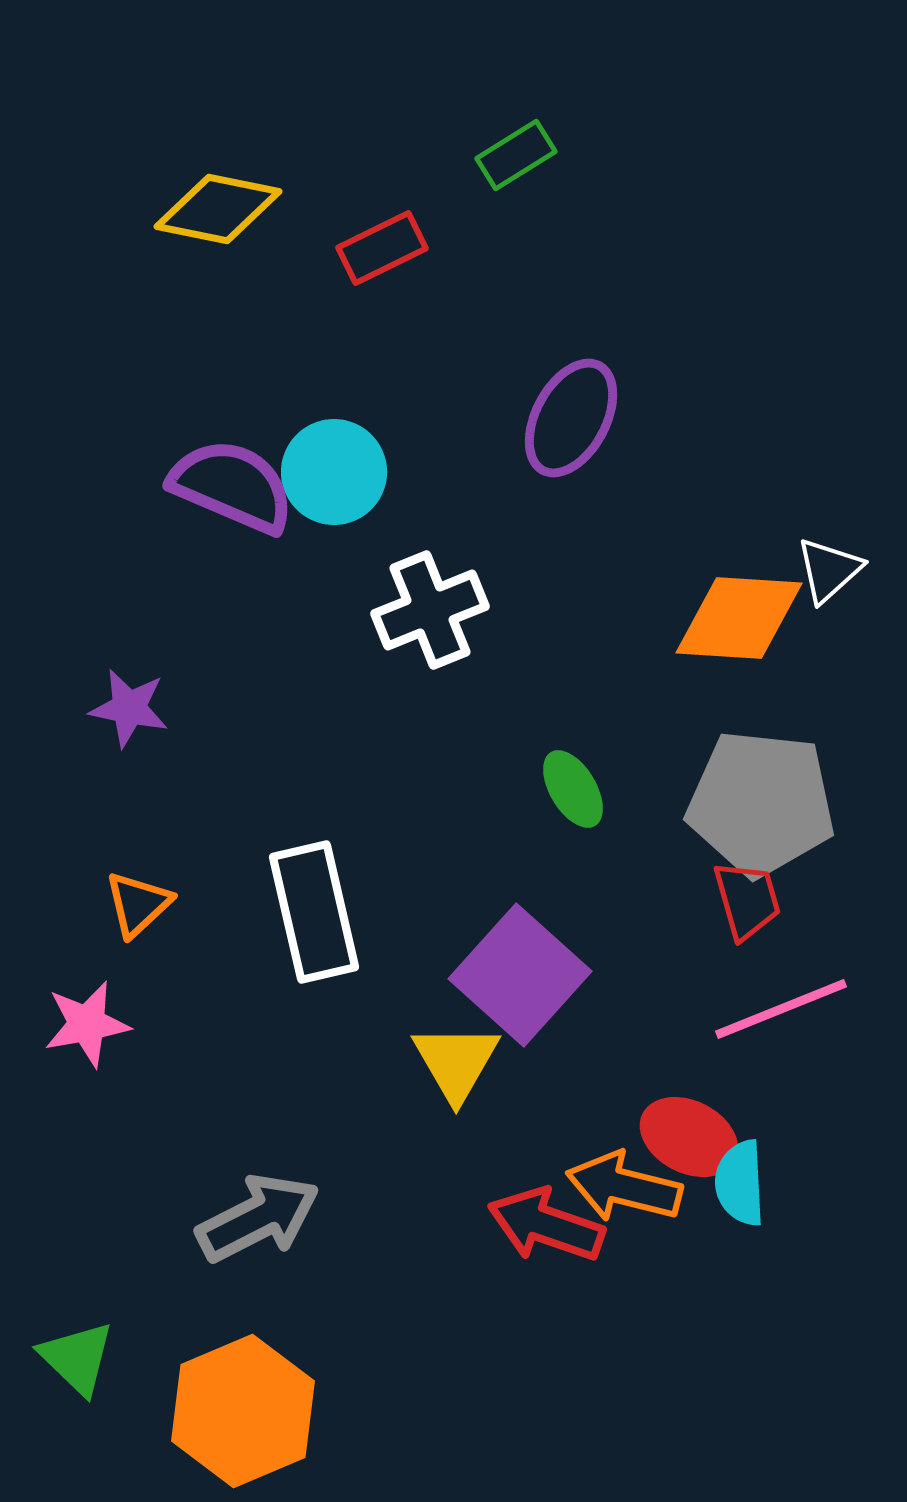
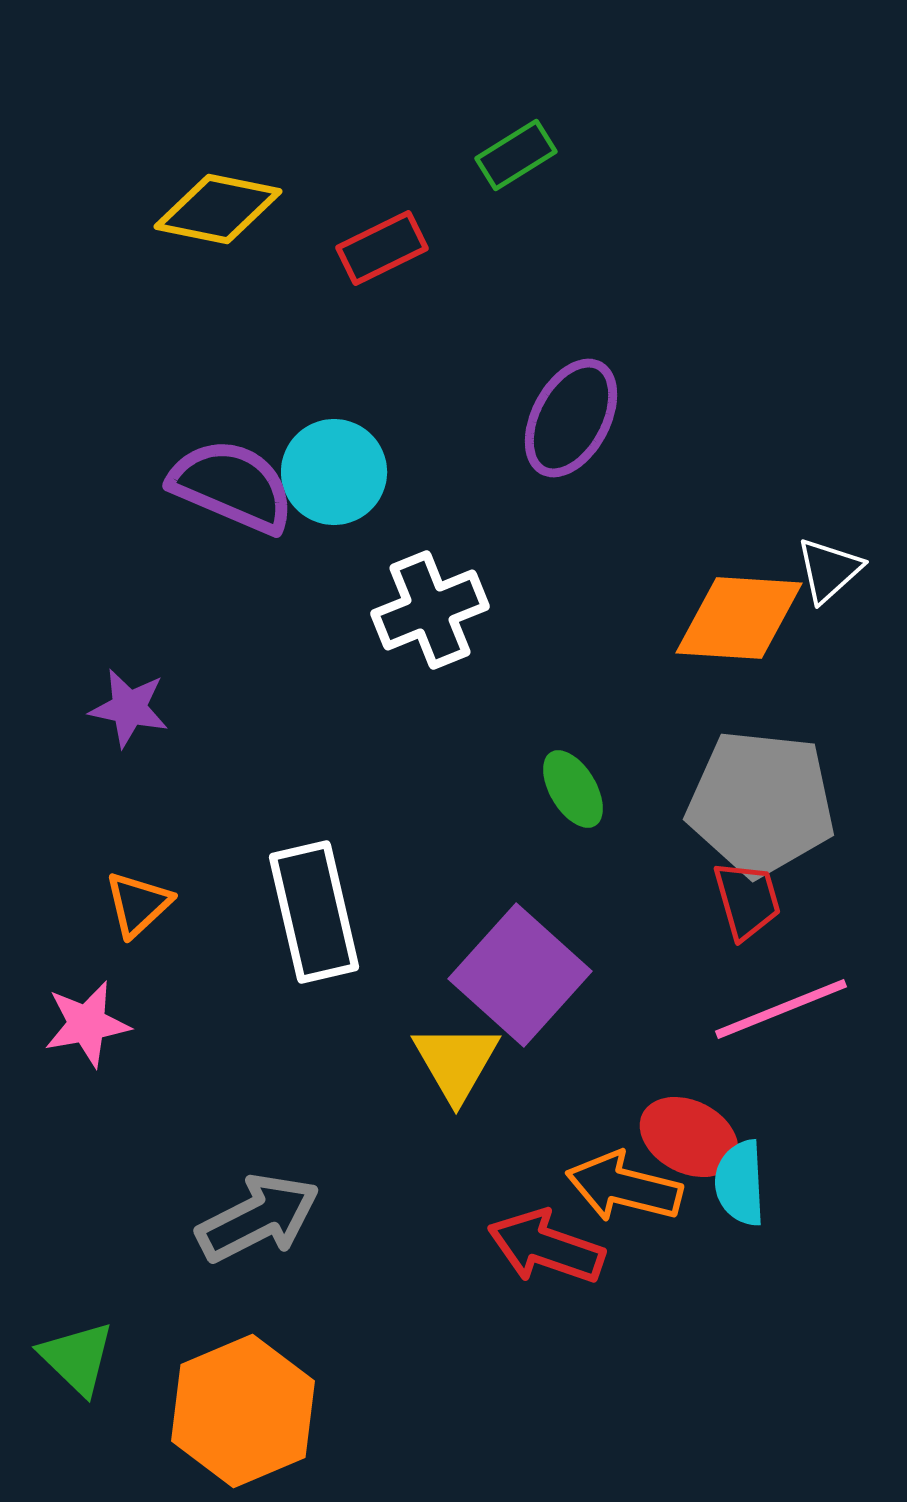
red arrow: moved 22 px down
